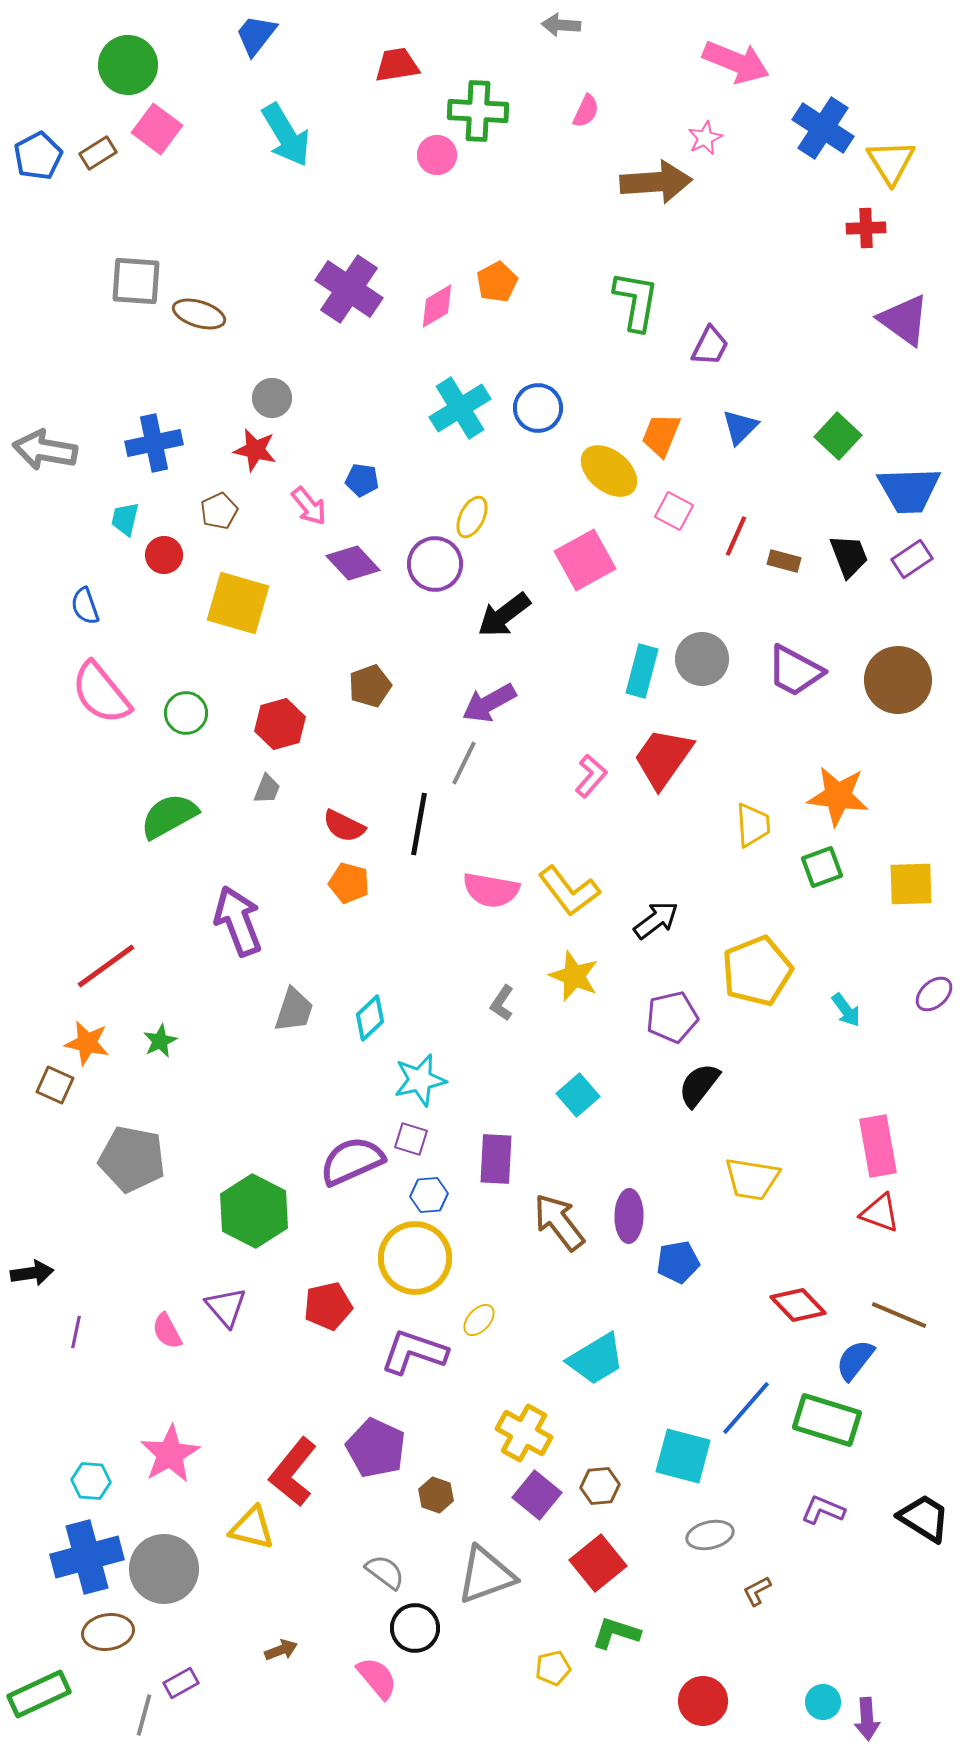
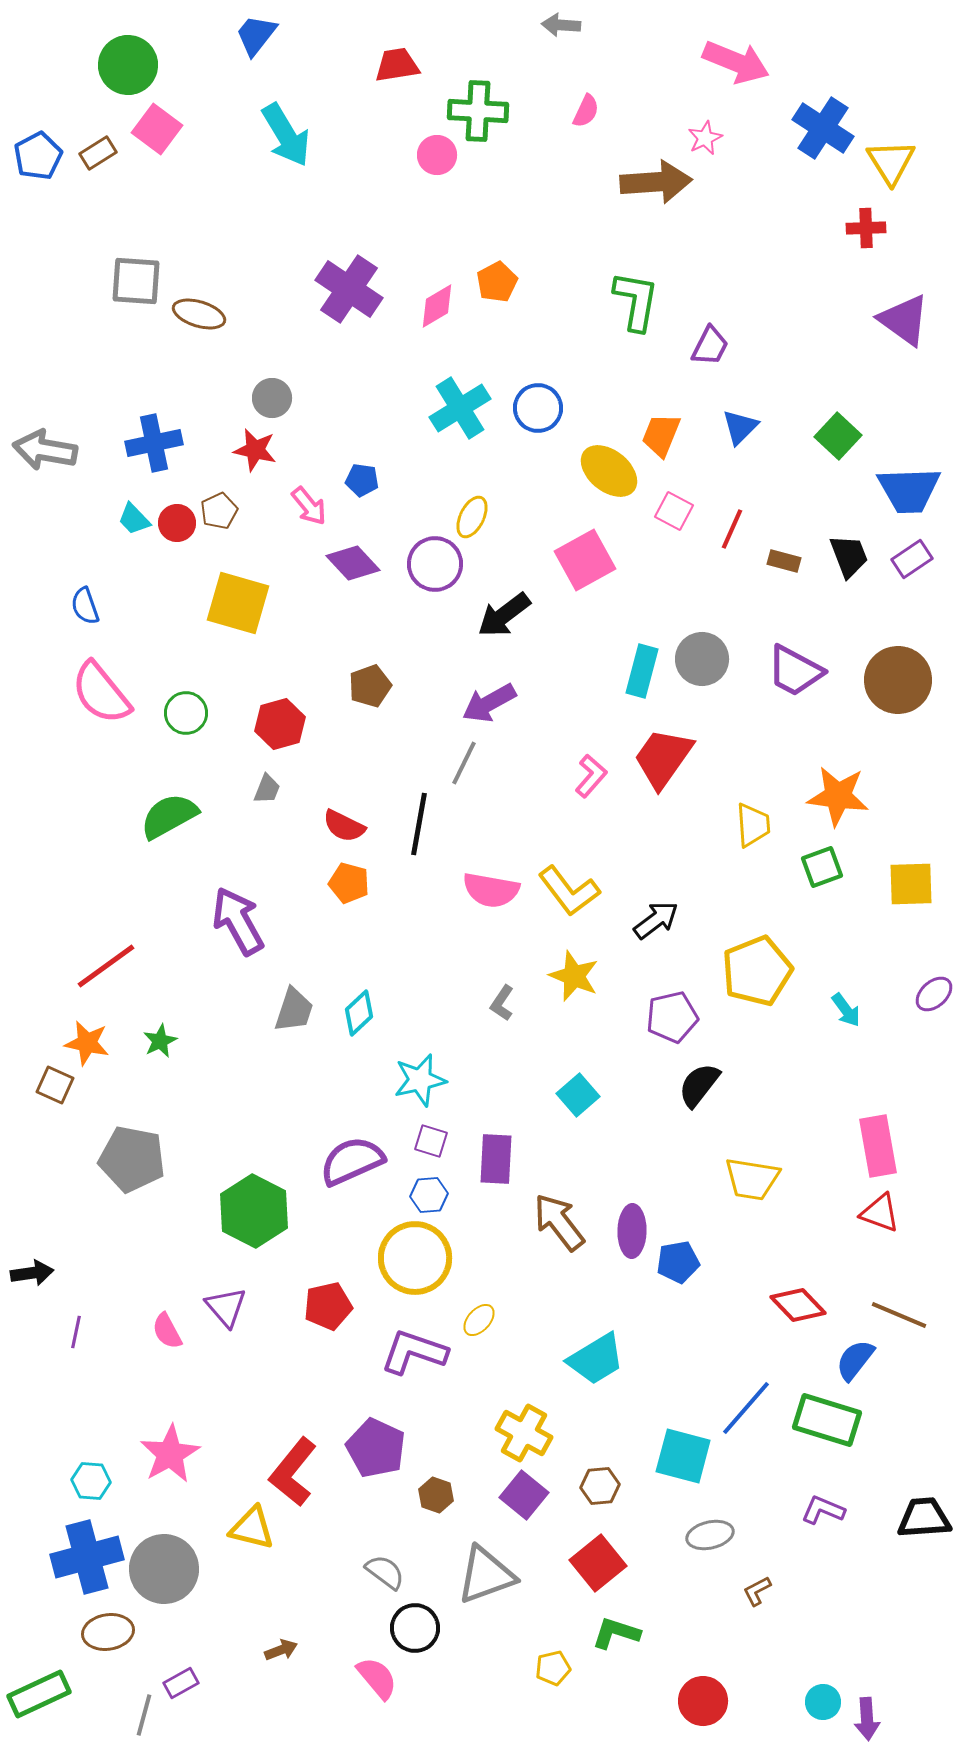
cyan trapezoid at (125, 519): moved 9 px right; rotated 57 degrees counterclockwise
red line at (736, 536): moved 4 px left, 7 px up
red circle at (164, 555): moved 13 px right, 32 px up
purple arrow at (238, 921): rotated 8 degrees counterclockwise
cyan diamond at (370, 1018): moved 11 px left, 5 px up
purple square at (411, 1139): moved 20 px right, 2 px down
purple ellipse at (629, 1216): moved 3 px right, 15 px down
purple square at (537, 1495): moved 13 px left
black trapezoid at (924, 1518): rotated 36 degrees counterclockwise
